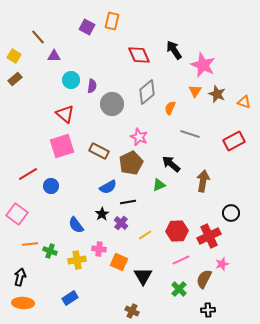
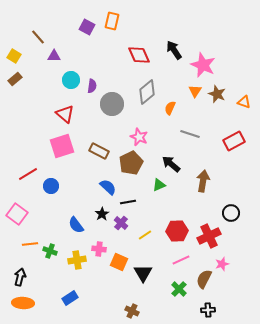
blue semicircle at (108, 187): rotated 108 degrees counterclockwise
black triangle at (143, 276): moved 3 px up
